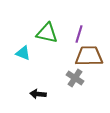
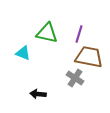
brown trapezoid: moved 1 px down; rotated 12 degrees clockwise
